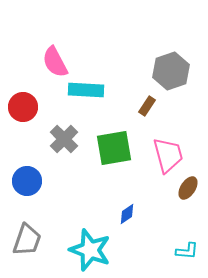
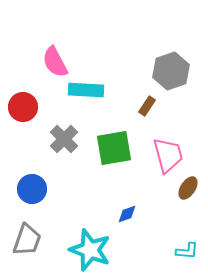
blue circle: moved 5 px right, 8 px down
blue diamond: rotated 15 degrees clockwise
